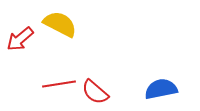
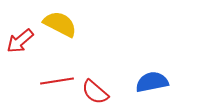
red arrow: moved 2 px down
red line: moved 2 px left, 3 px up
blue semicircle: moved 9 px left, 7 px up
